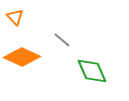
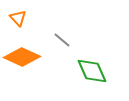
orange triangle: moved 3 px right, 1 px down
